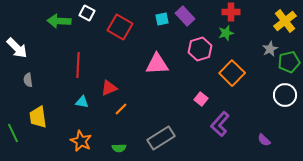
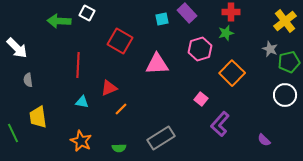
purple rectangle: moved 2 px right, 3 px up
red square: moved 14 px down
gray star: rotated 21 degrees counterclockwise
